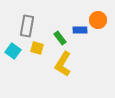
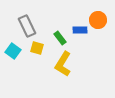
gray rectangle: rotated 35 degrees counterclockwise
